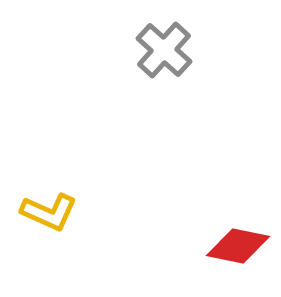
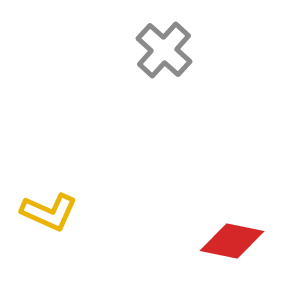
red diamond: moved 6 px left, 5 px up
